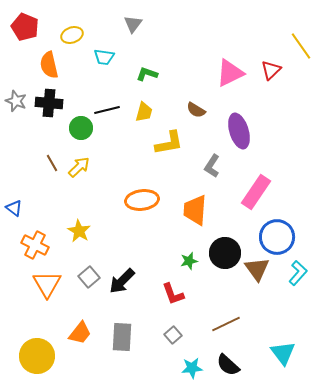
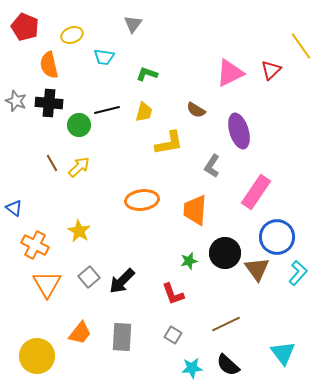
green circle at (81, 128): moved 2 px left, 3 px up
gray square at (173, 335): rotated 18 degrees counterclockwise
